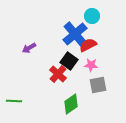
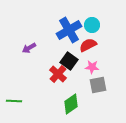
cyan circle: moved 9 px down
blue cross: moved 6 px left, 4 px up; rotated 10 degrees clockwise
pink star: moved 1 px right, 2 px down
